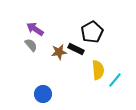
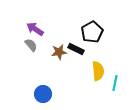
yellow semicircle: moved 1 px down
cyan line: moved 3 px down; rotated 28 degrees counterclockwise
